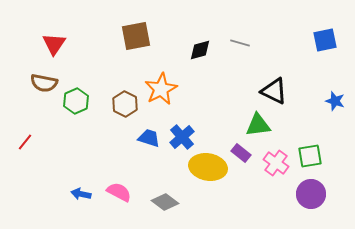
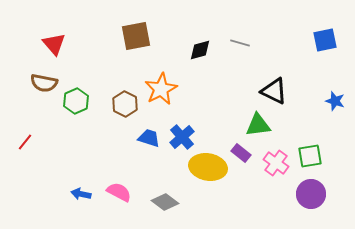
red triangle: rotated 15 degrees counterclockwise
